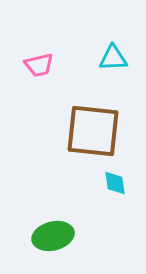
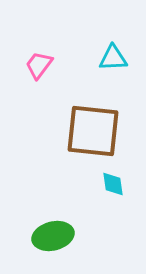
pink trapezoid: rotated 140 degrees clockwise
cyan diamond: moved 2 px left, 1 px down
